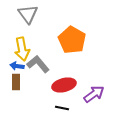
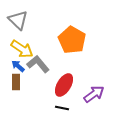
gray triangle: moved 10 px left, 6 px down; rotated 10 degrees counterclockwise
yellow arrow: rotated 45 degrees counterclockwise
blue arrow: moved 1 px right; rotated 32 degrees clockwise
red ellipse: rotated 45 degrees counterclockwise
